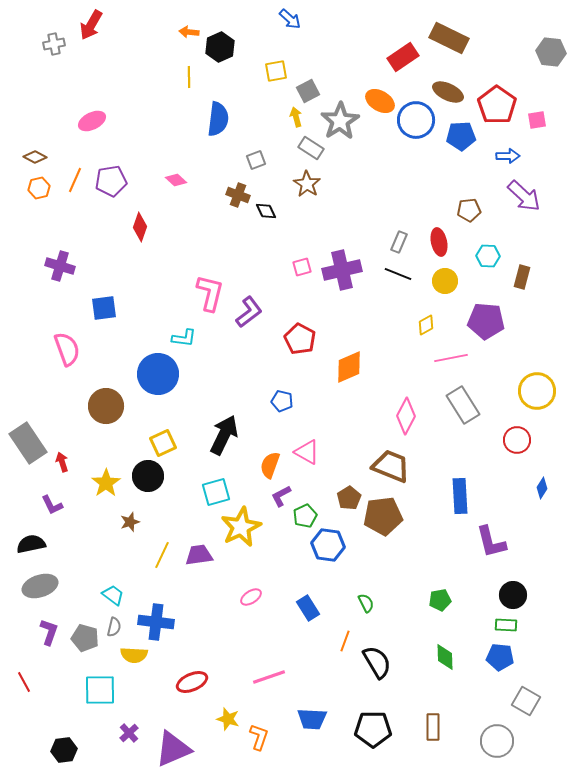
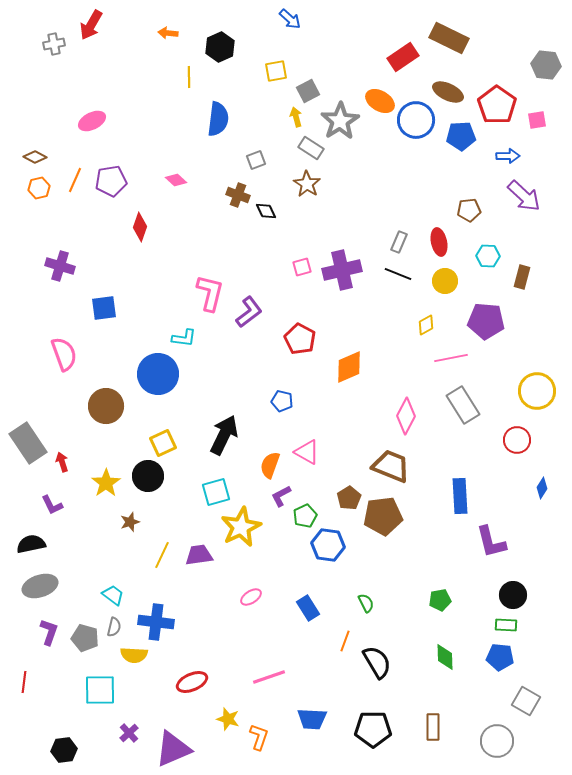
orange arrow at (189, 32): moved 21 px left, 1 px down
gray hexagon at (551, 52): moved 5 px left, 13 px down
pink semicircle at (67, 349): moved 3 px left, 5 px down
red line at (24, 682): rotated 35 degrees clockwise
